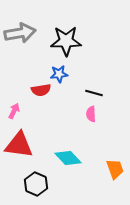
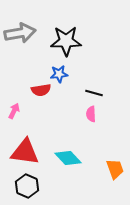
red triangle: moved 6 px right, 7 px down
black hexagon: moved 9 px left, 2 px down
